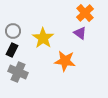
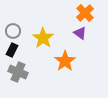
orange star: rotated 30 degrees clockwise
